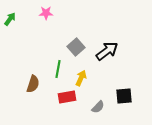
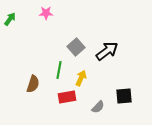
green line: moved 1 px right, 1 px down
